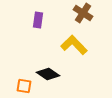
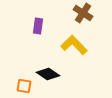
purple rectangle: moved 6 px down
